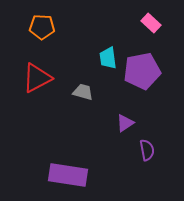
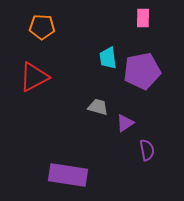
pink rectangle: moved 8 px left, 5 px up; rotated 48 degrees clockwise
red triangle: moved 3 px left, 1 px up
gray trapezoid: moved 15 px right, 15 px down
